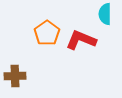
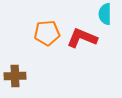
orange pentagon: rotated 30 degrees clockwise
red L-shape: moved 1 px right, 2 px up
